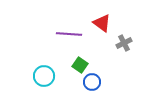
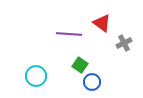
cyan circle: moved 8 px left
